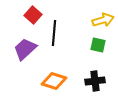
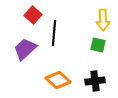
yellow arrow: rotated 105 degrees clockwise
orange diamond: moved 4 px right, 1 px up; rotated 25 degrees clockwise
